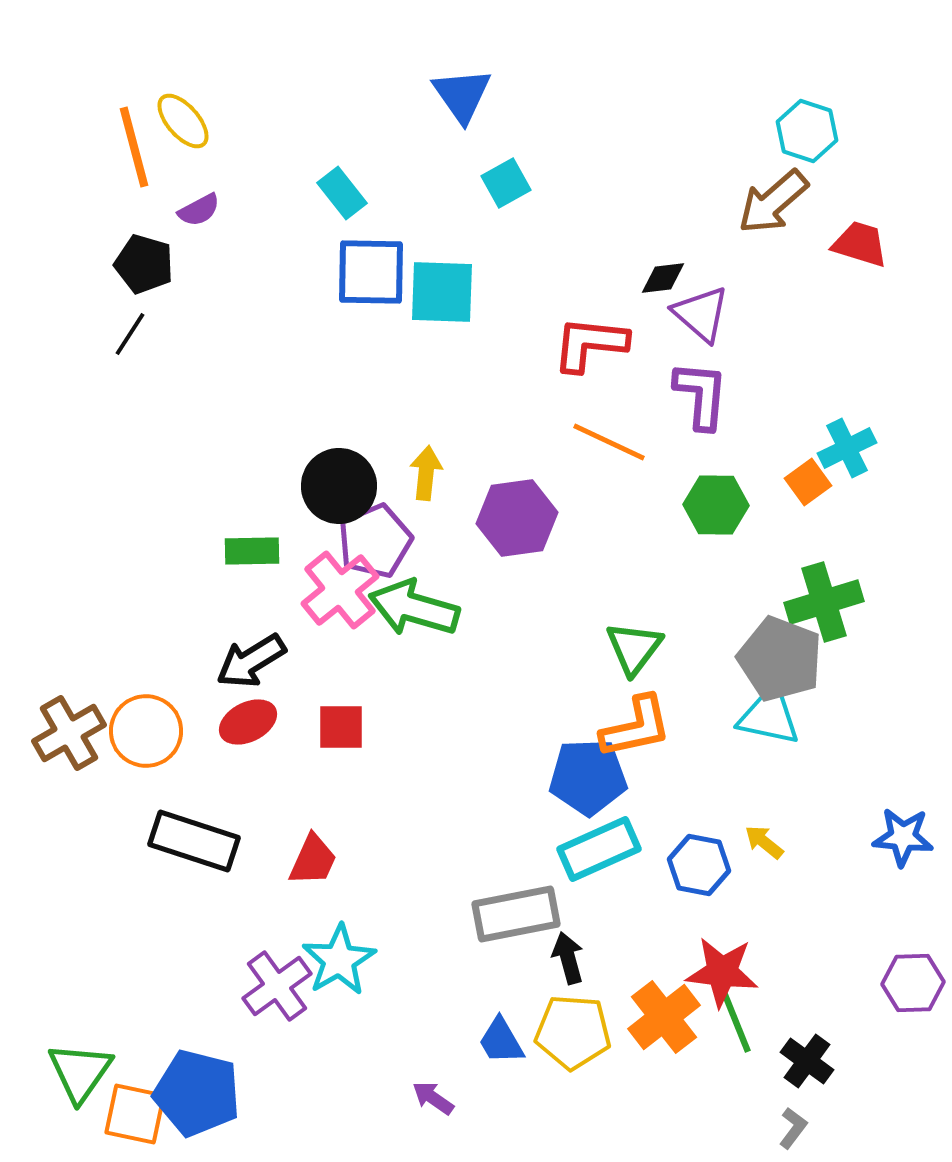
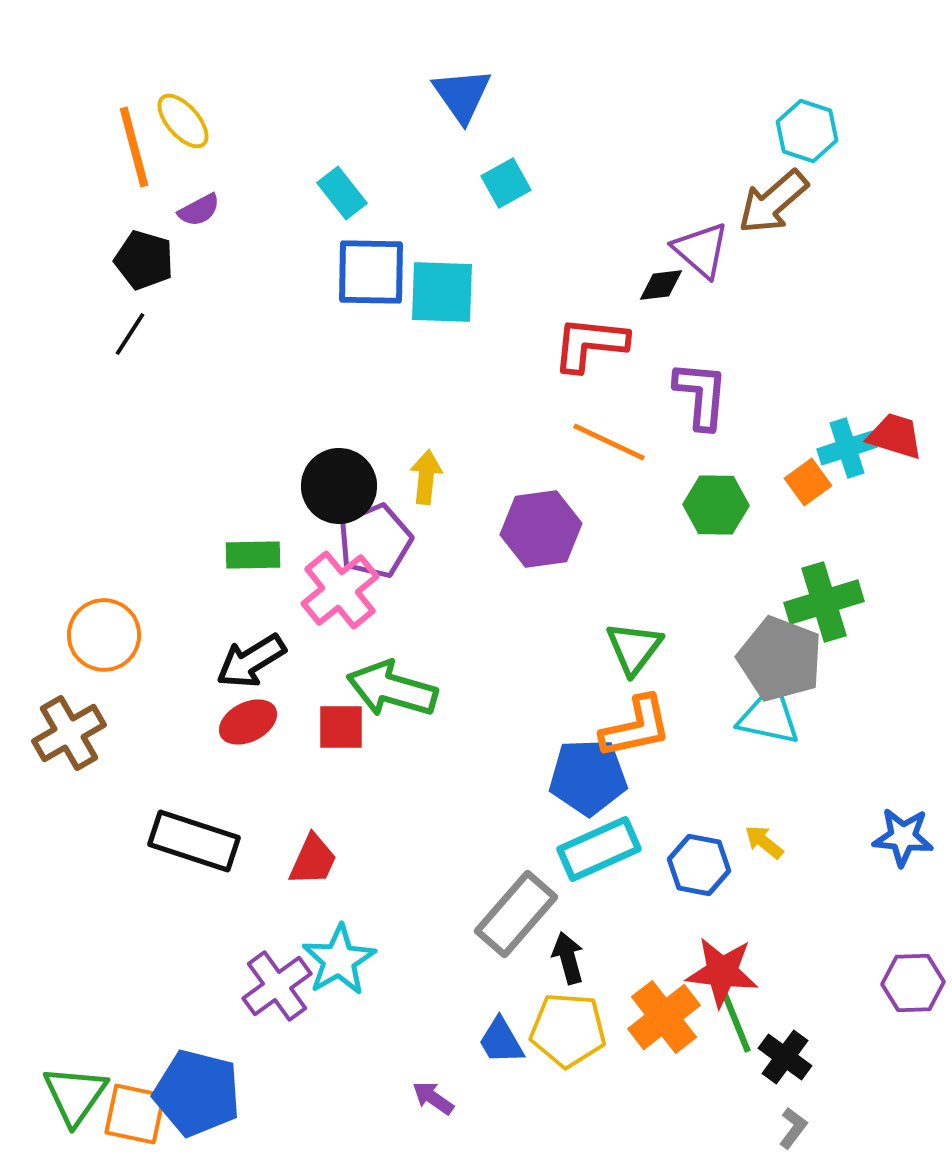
red trapezoid at (860, 244): moved 35 px right, 192 px down
black pentagon at (144, 264): moved 4 px up
black diamond at (663, 278): moved 2 px left, 7 px down
purple triangle at (701, 314): moved 64 px up
cyan cross at (847, 448): rotated 8 degrees clockwise
yellow arrow at (426, 473): moved 4 px down
purple hexagon at (517, 518): moved 24 px right, 11 px down
green rectangle at (252, 551): moved 1 px right, 4 px down
green arrow at (414, 608): moved 22 px left, 81 px down
orange circle at (146, 731): moved 42 px left, 96 px up
gray rectangle at (516, 914): rotated 38 degrees counterclockwise
yellow pentagon at (573, 1032): moved 5 px left, 2 px up
black cross at (807, 1061): moved 22 px left, 4 px up
green triangle at (80, 1072): moved 5 px left, 23 px down
